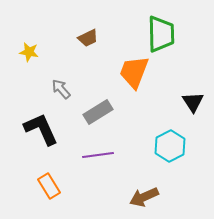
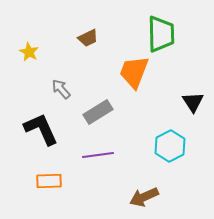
yellow star: rotated 18 degrees clockwise
orange rectangle: moved 5 px up; rotated 60 degrees counterclockwise
